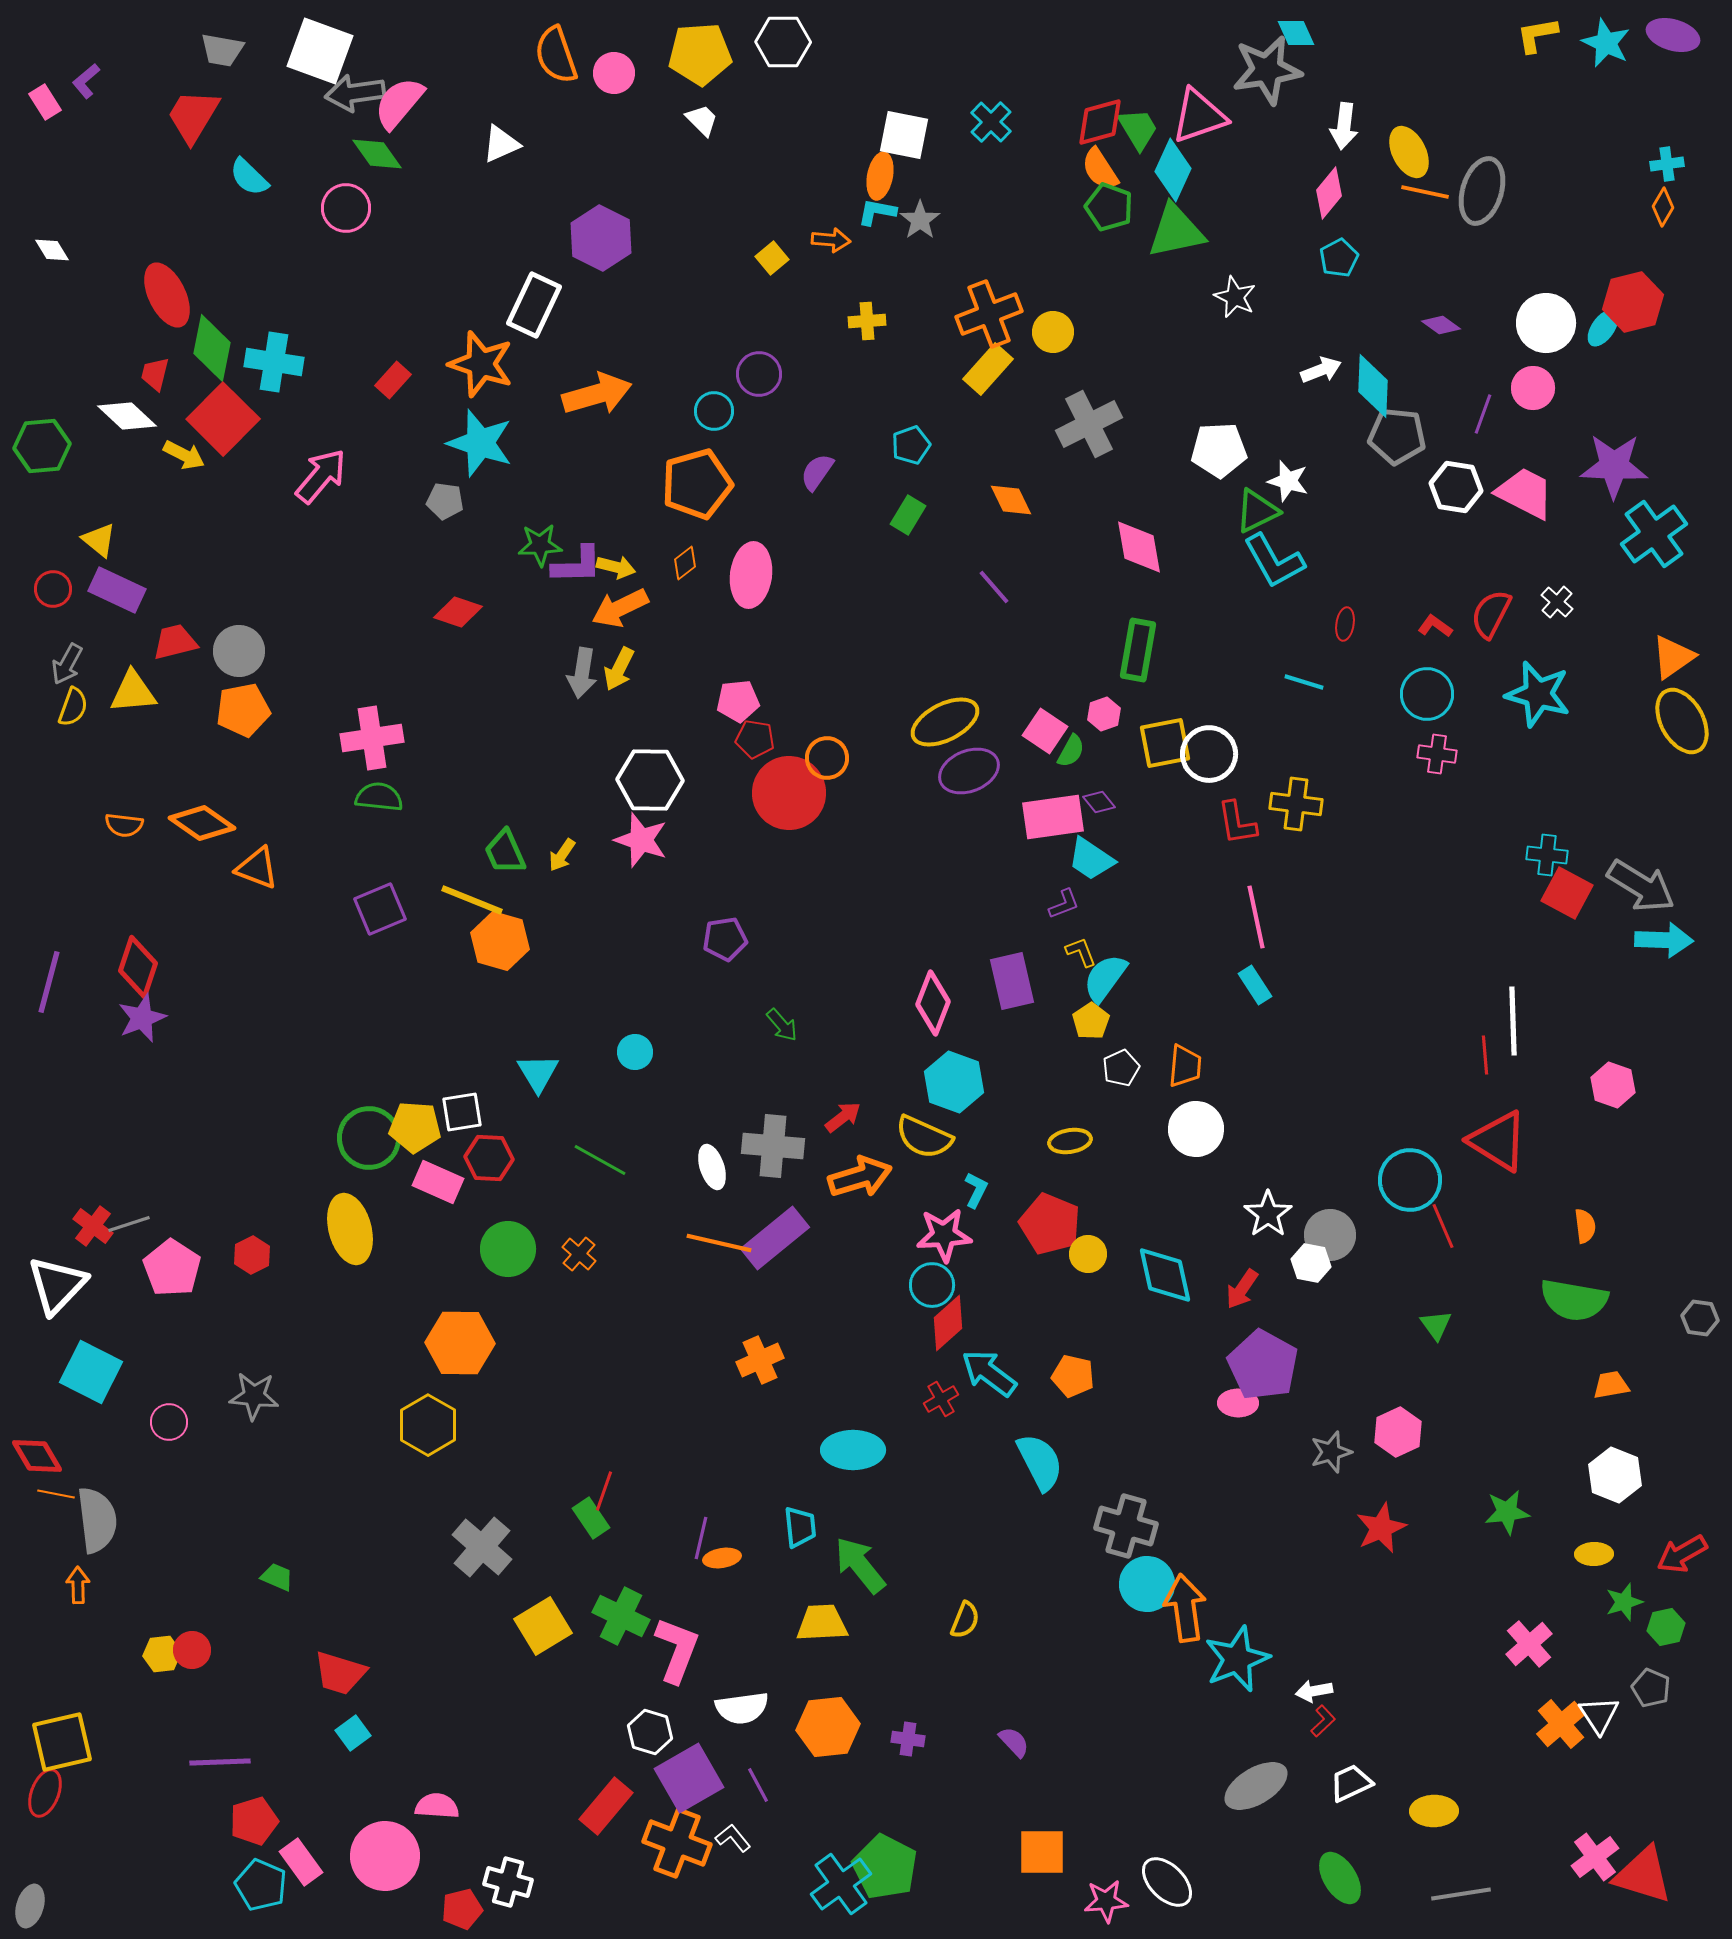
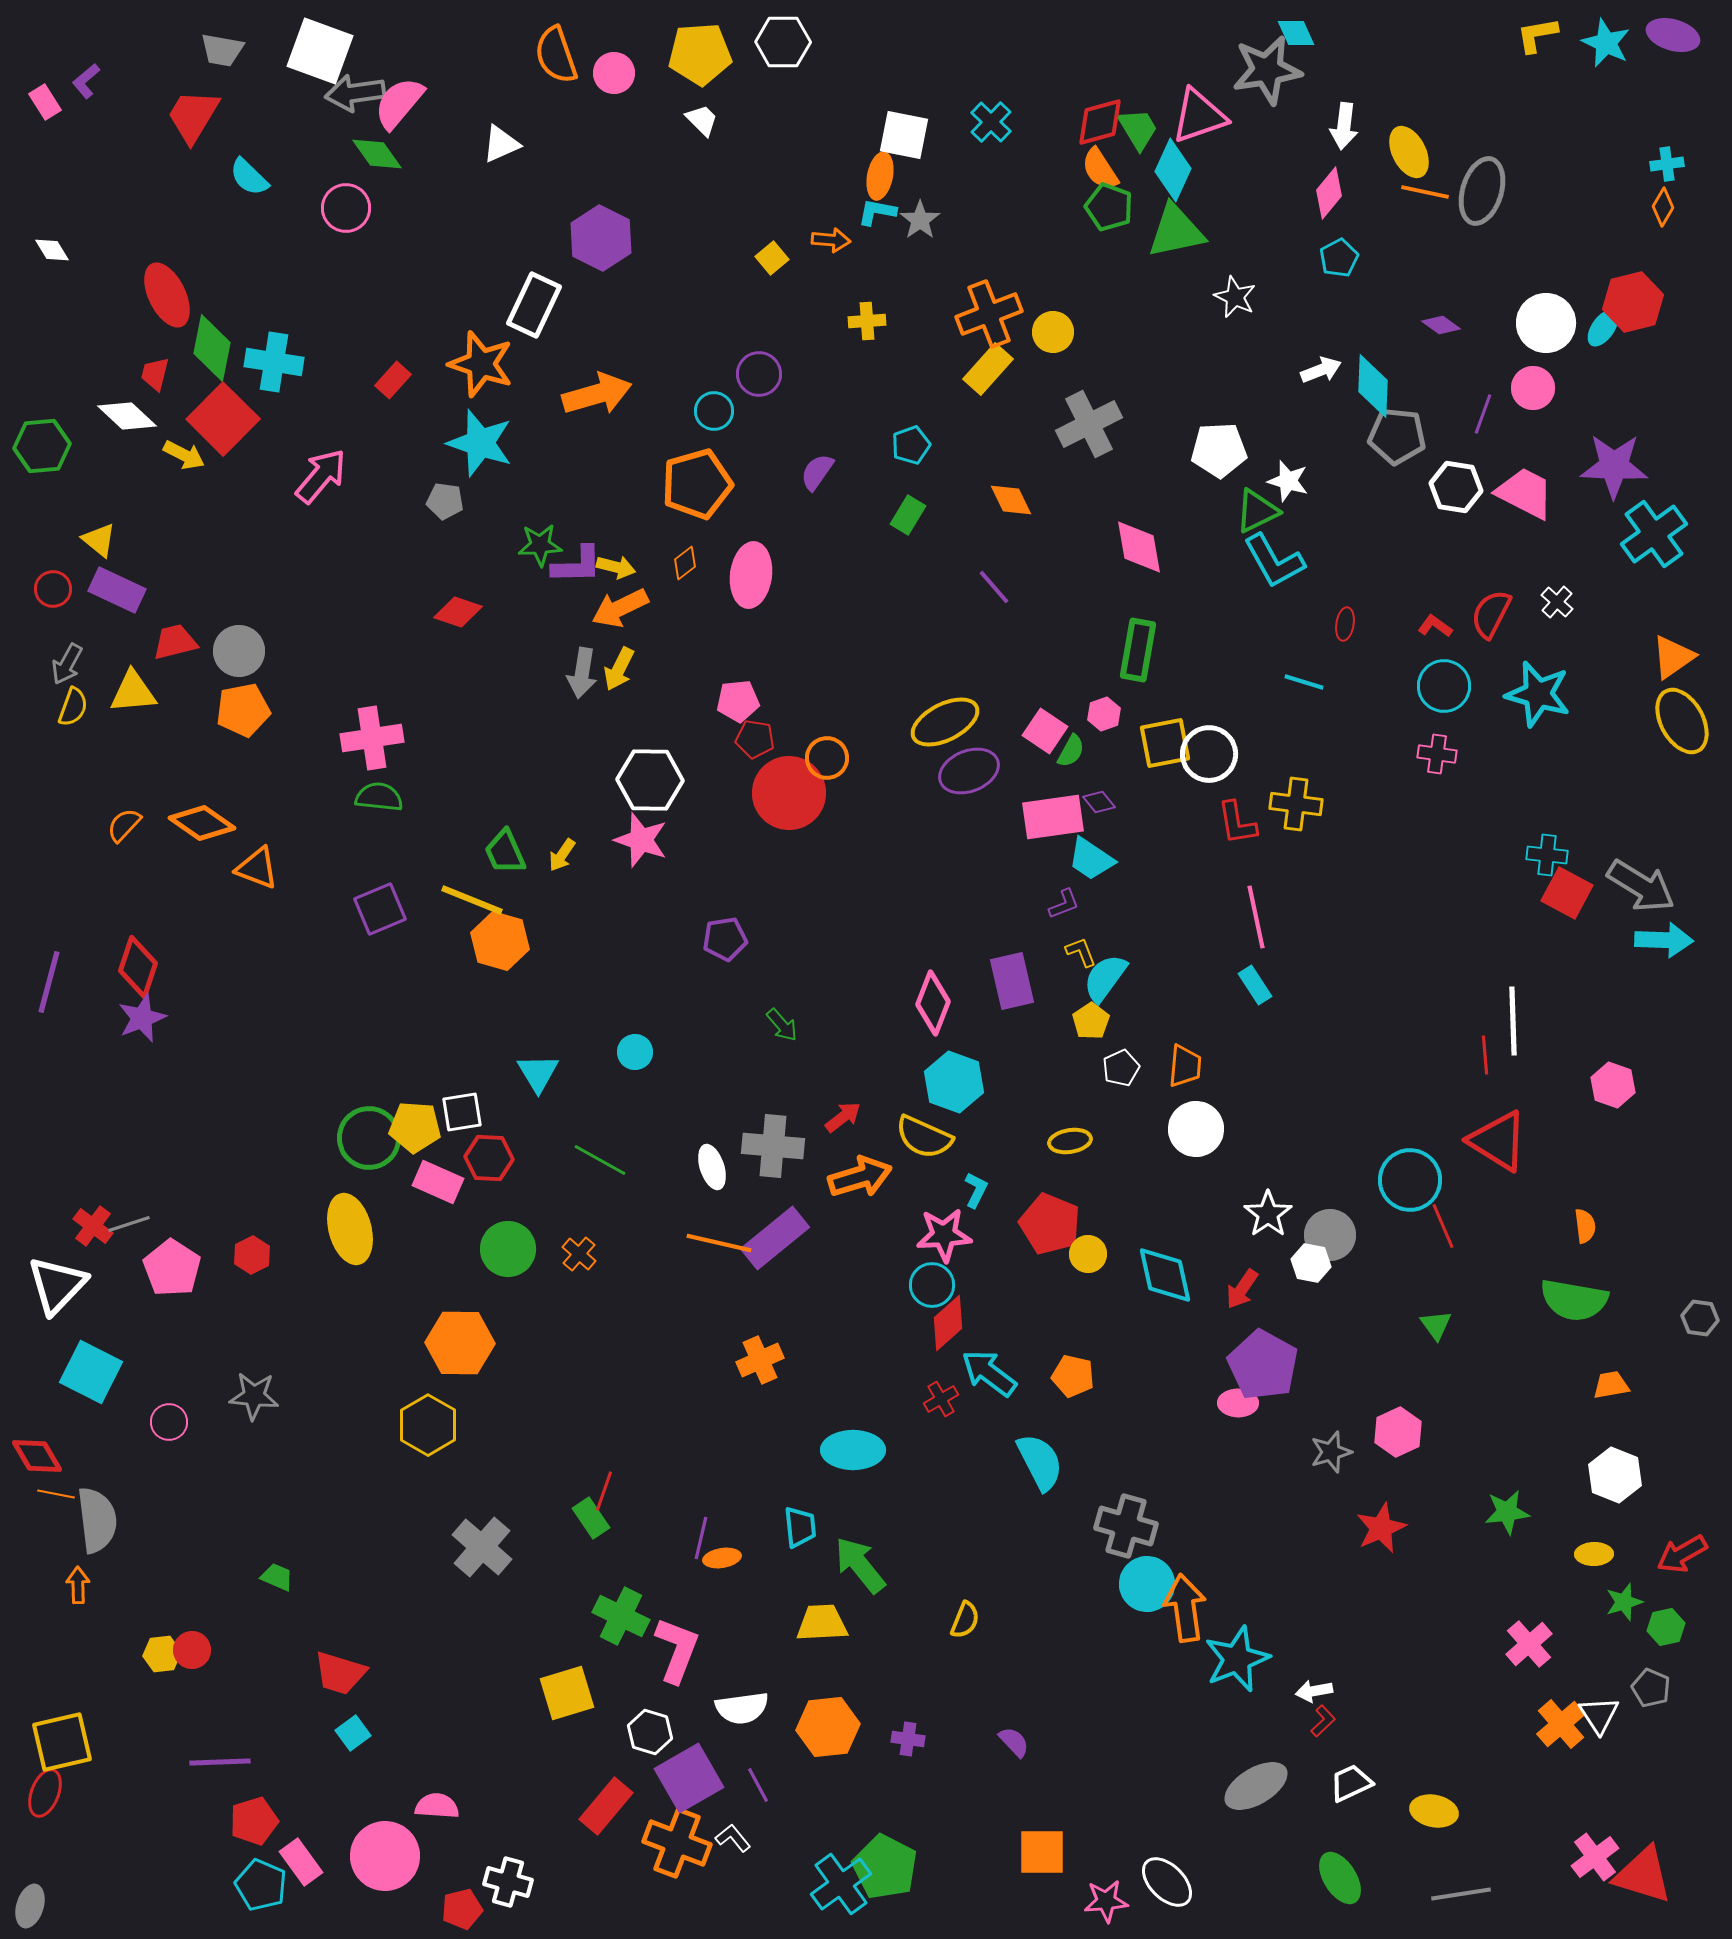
cyan circle at (1427, 694): moved 17 px right, 8 px up
orange semicircle at (124, 825): rotated 126 degrees clockwise
yellow square at (543, 1626): moved 24 px right, 67 px down; rotated 14 degrees clockwise
yellow ellipse at (1434, 1811): rotated 12 degrees clockwise
